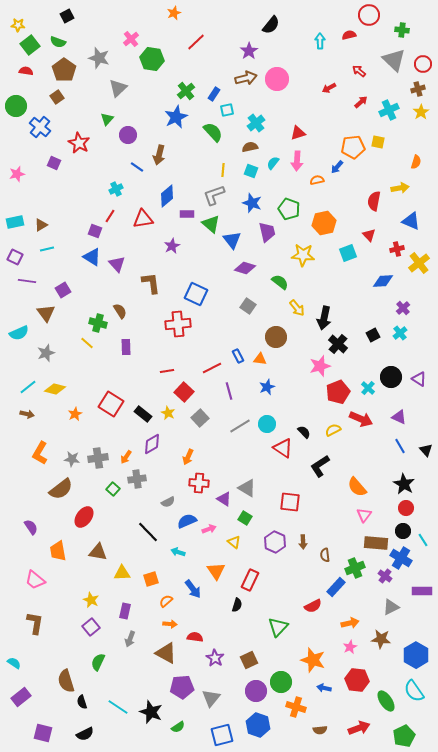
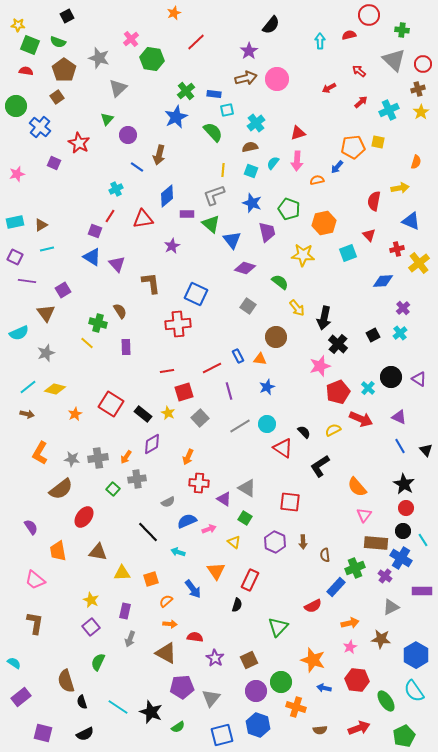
green square at (30, 45): rotated 30 degrees counterclockwise
blue rectangle at (214, 94): rotated 64 degrees clockwise
red square at (184, 392): rotated 30 degrees clockwise
